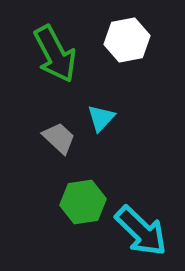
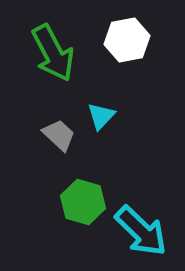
green arrow: moved 2 px left, 1 px up
cyan triangle: moved 2 px up
gray trapezoid: moved 3 px up
green hexagon: rotated 24 degrees clockwise
